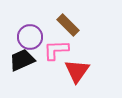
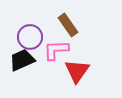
brown rectangle: rotated 10 degrees clockwise
